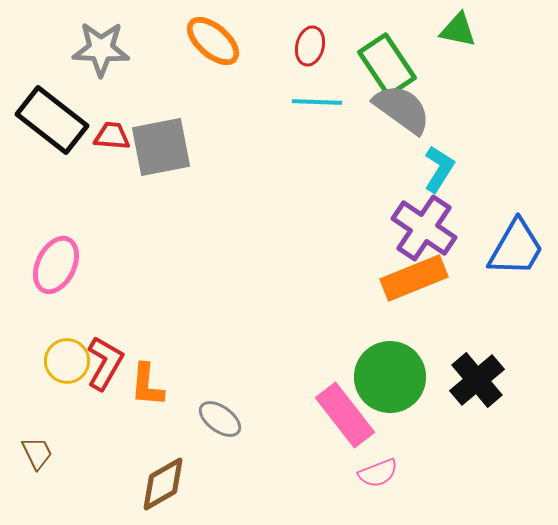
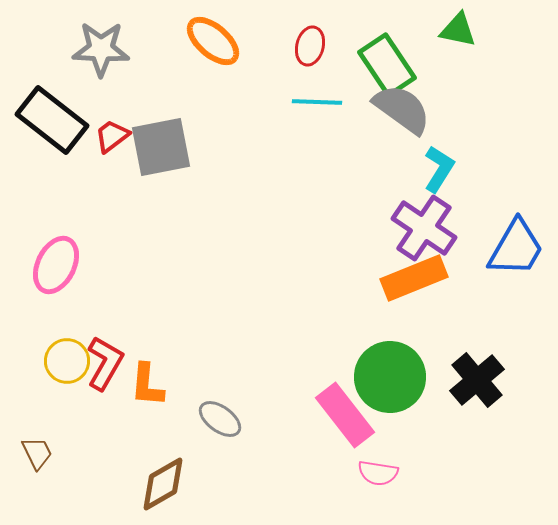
red trapezoid: rotated 42 degrees counterclockwise
pink semicircle: rotated 30 degrees clockwise
